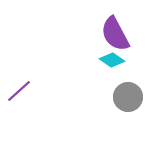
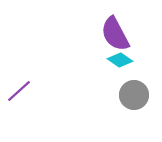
cyan diamond: moved 8 px right
gray circle: moved 6 px right, 2 px up
